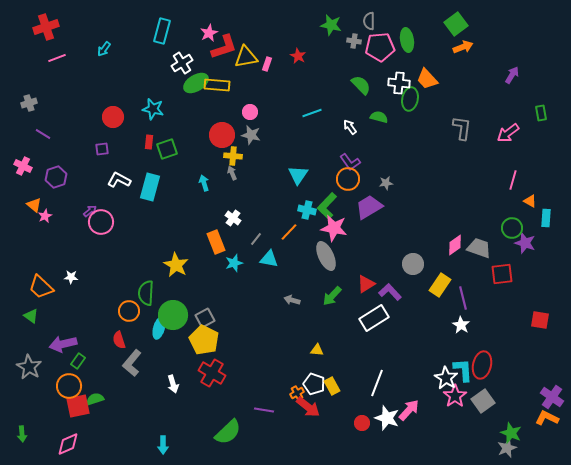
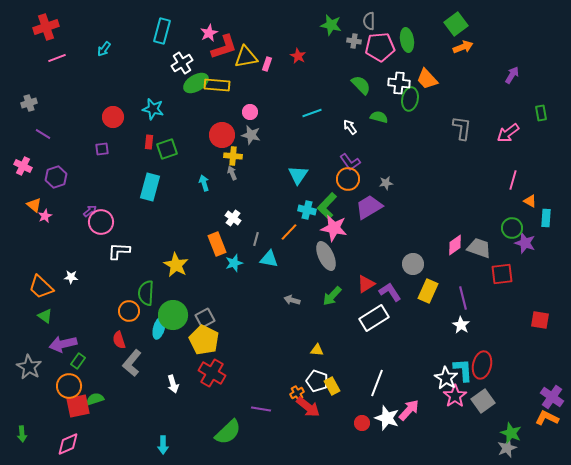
white L-shape at (119, 180): moved 71 px down; rotated 25 degrees counterclockwise
gray line at (256, 239): rotated 24 degrees counterclockwise
orange rectangle at (216, 242): moved 1 px right, 2 px down
yellow rectangle at (440, 285): moved 12 px left, 6 px down; rotated 10 degrees counterclockwise
purple L-shape at (390, 292): rotated 10 degrees clockwise
green triangle at (31, 316): moved 14 px right
white pentagon at (314, 384): moved 3 px right, 3 px up
purple line at (264, 410): moved 3 px left, 1 px up
